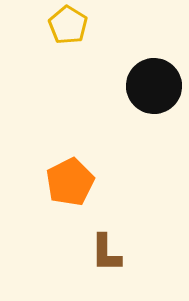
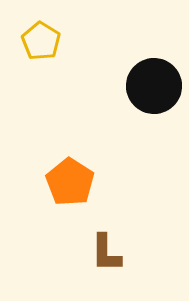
yellow pentagon: moved 27 px left, 16 px down
orange pentagon: rotated 12 degrees counterclockwise
